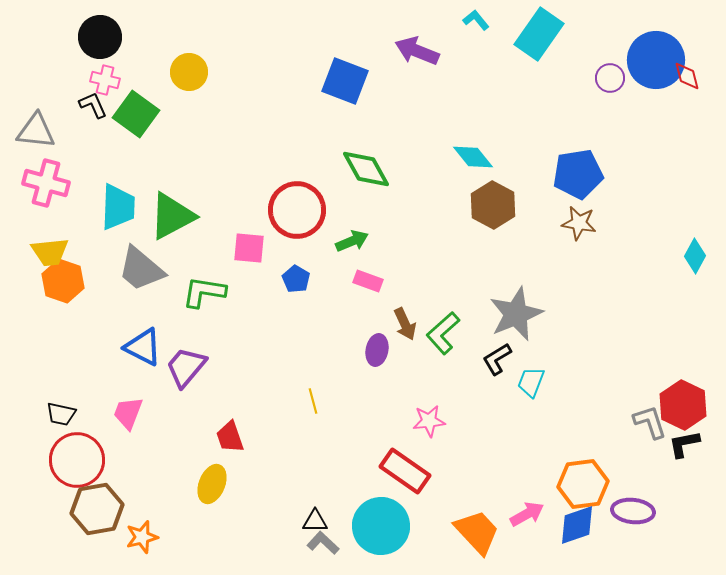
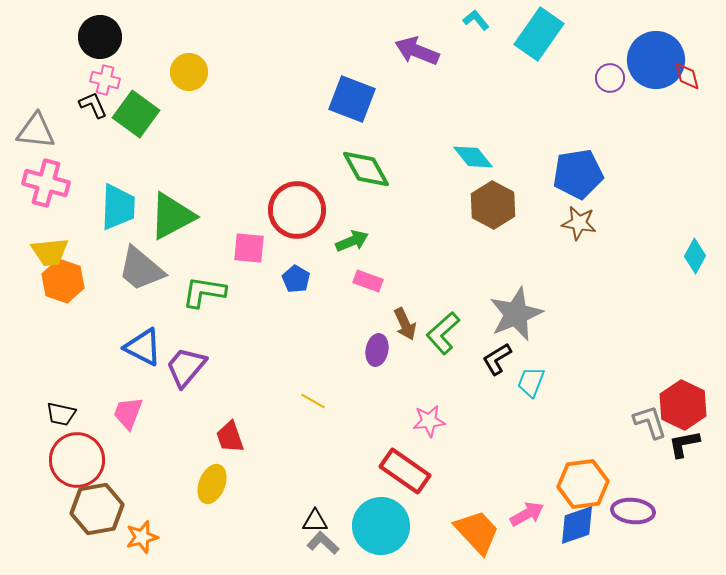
blue square at (345, 81): moved 7 px right, 18 px down
yellow line at (313, 401): rotated 45 degrees counterclockwise
